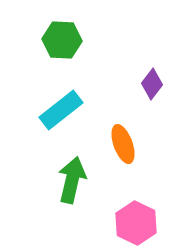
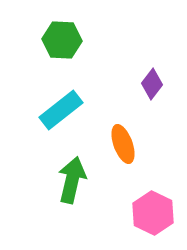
pink hexagon: moved 17 px right, 10 px up
